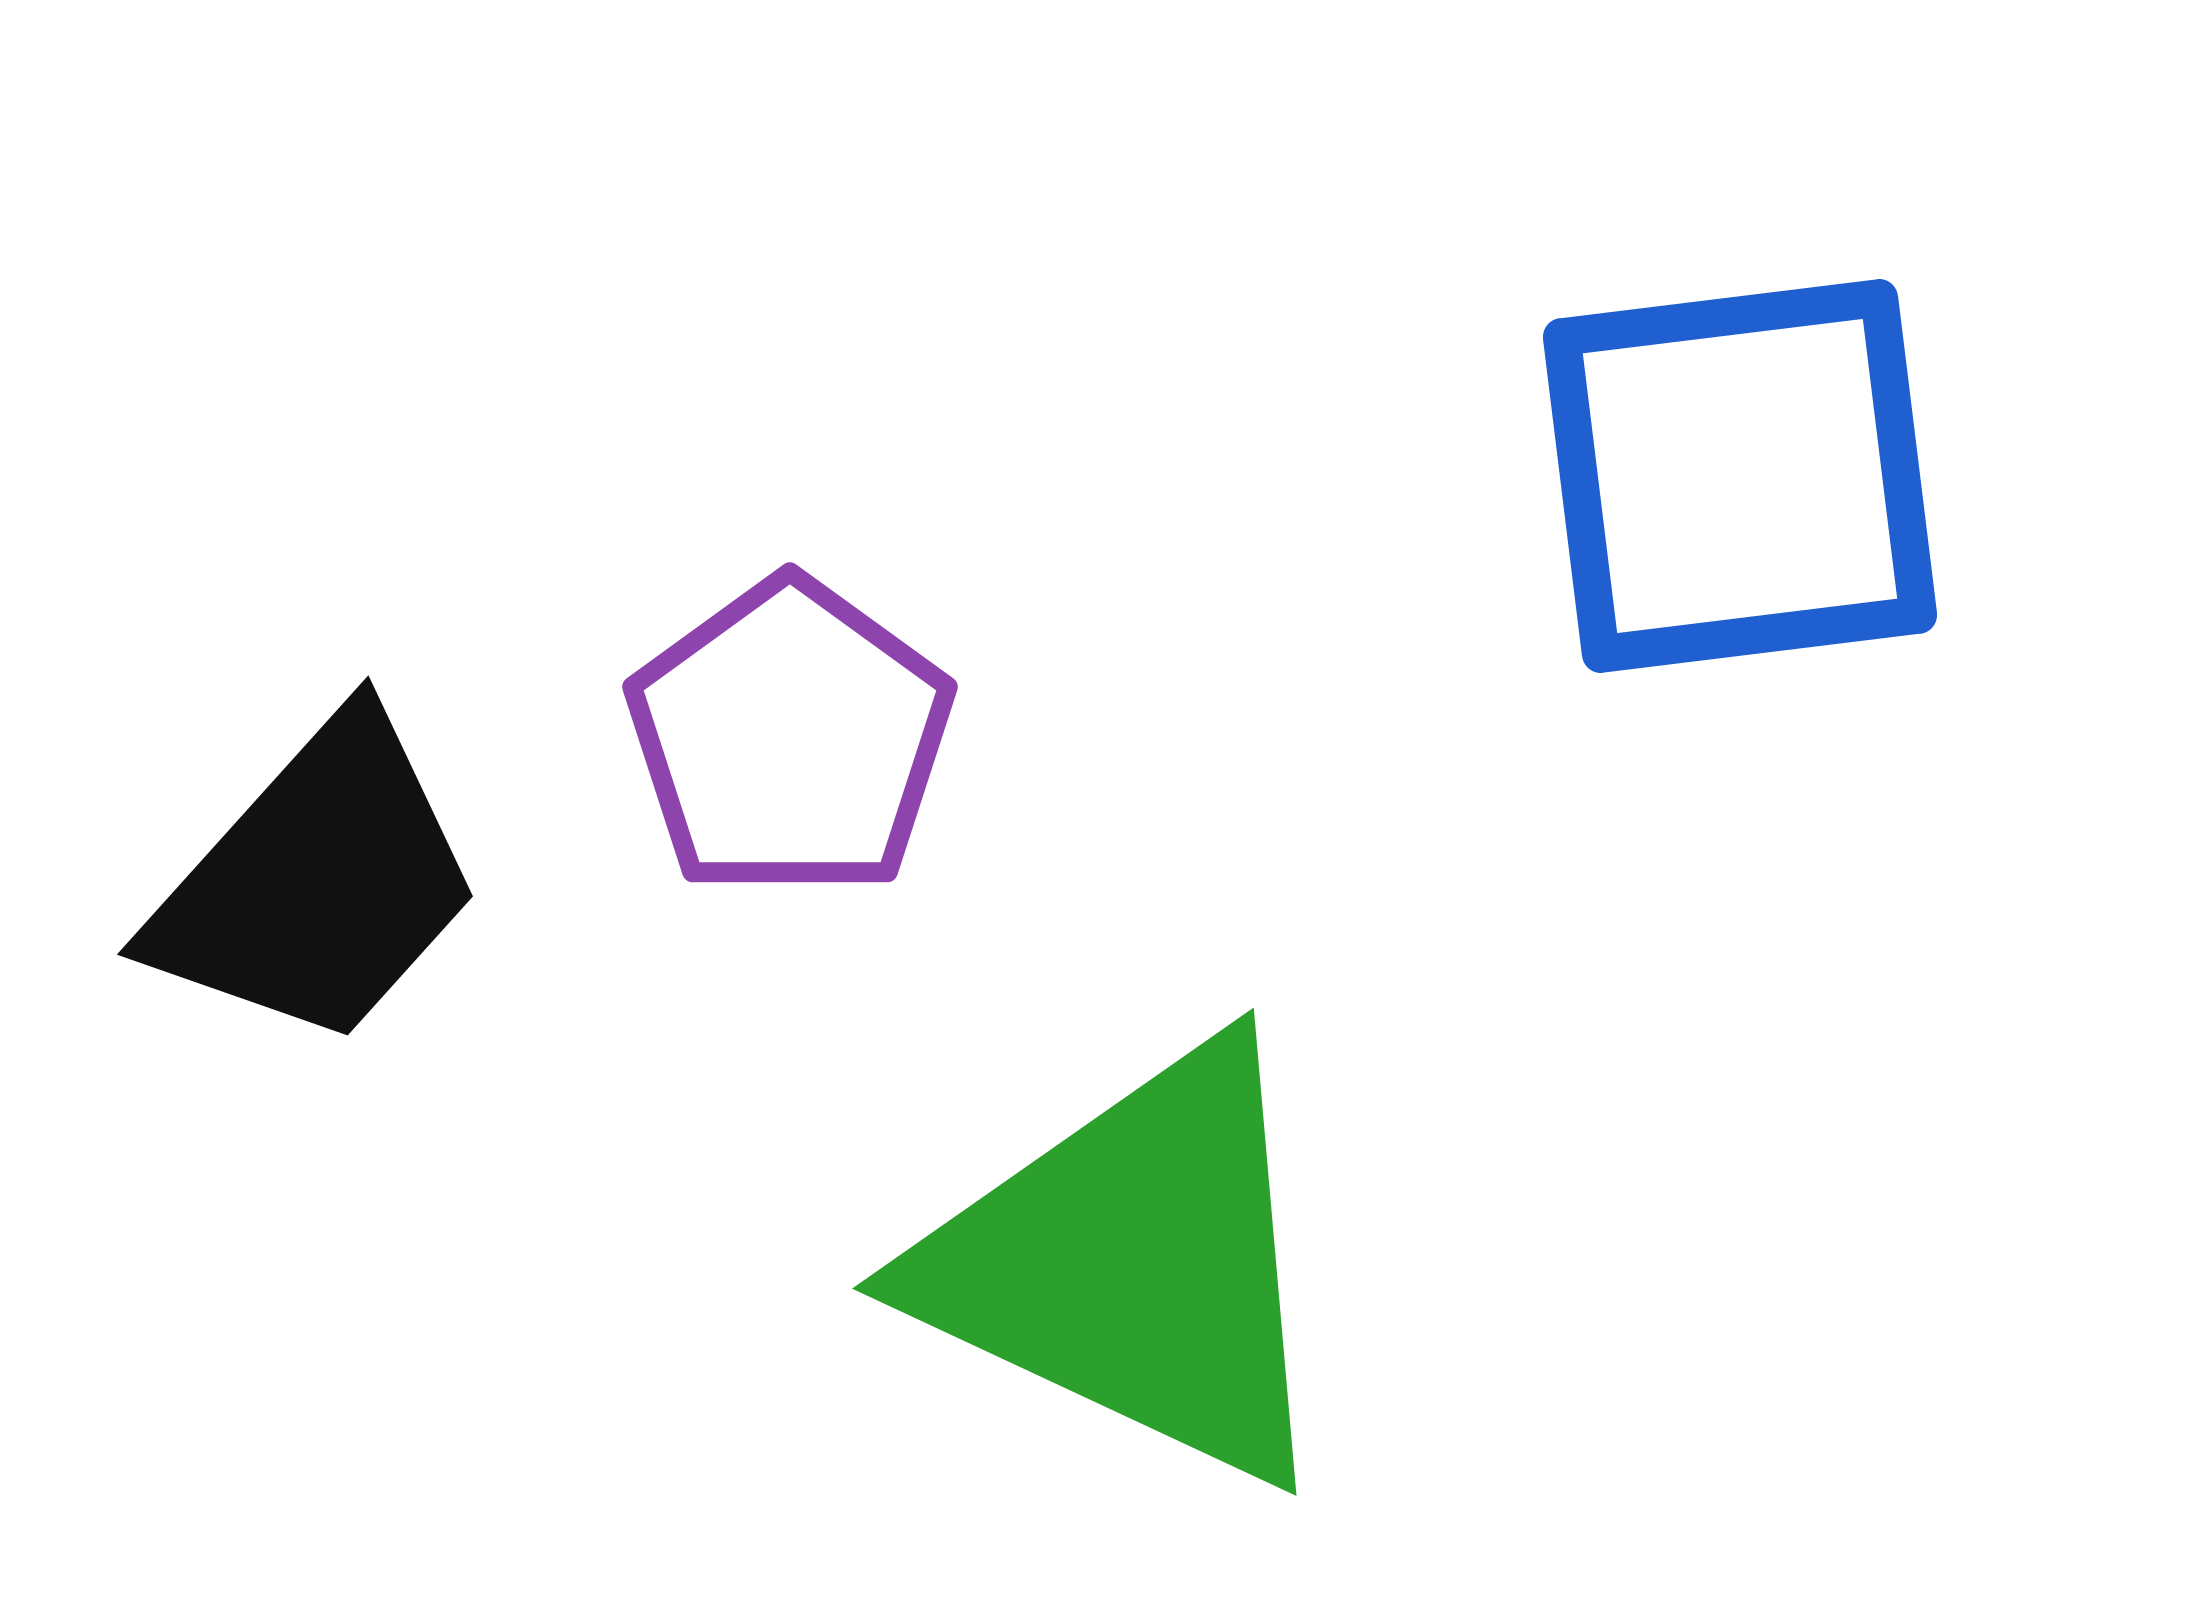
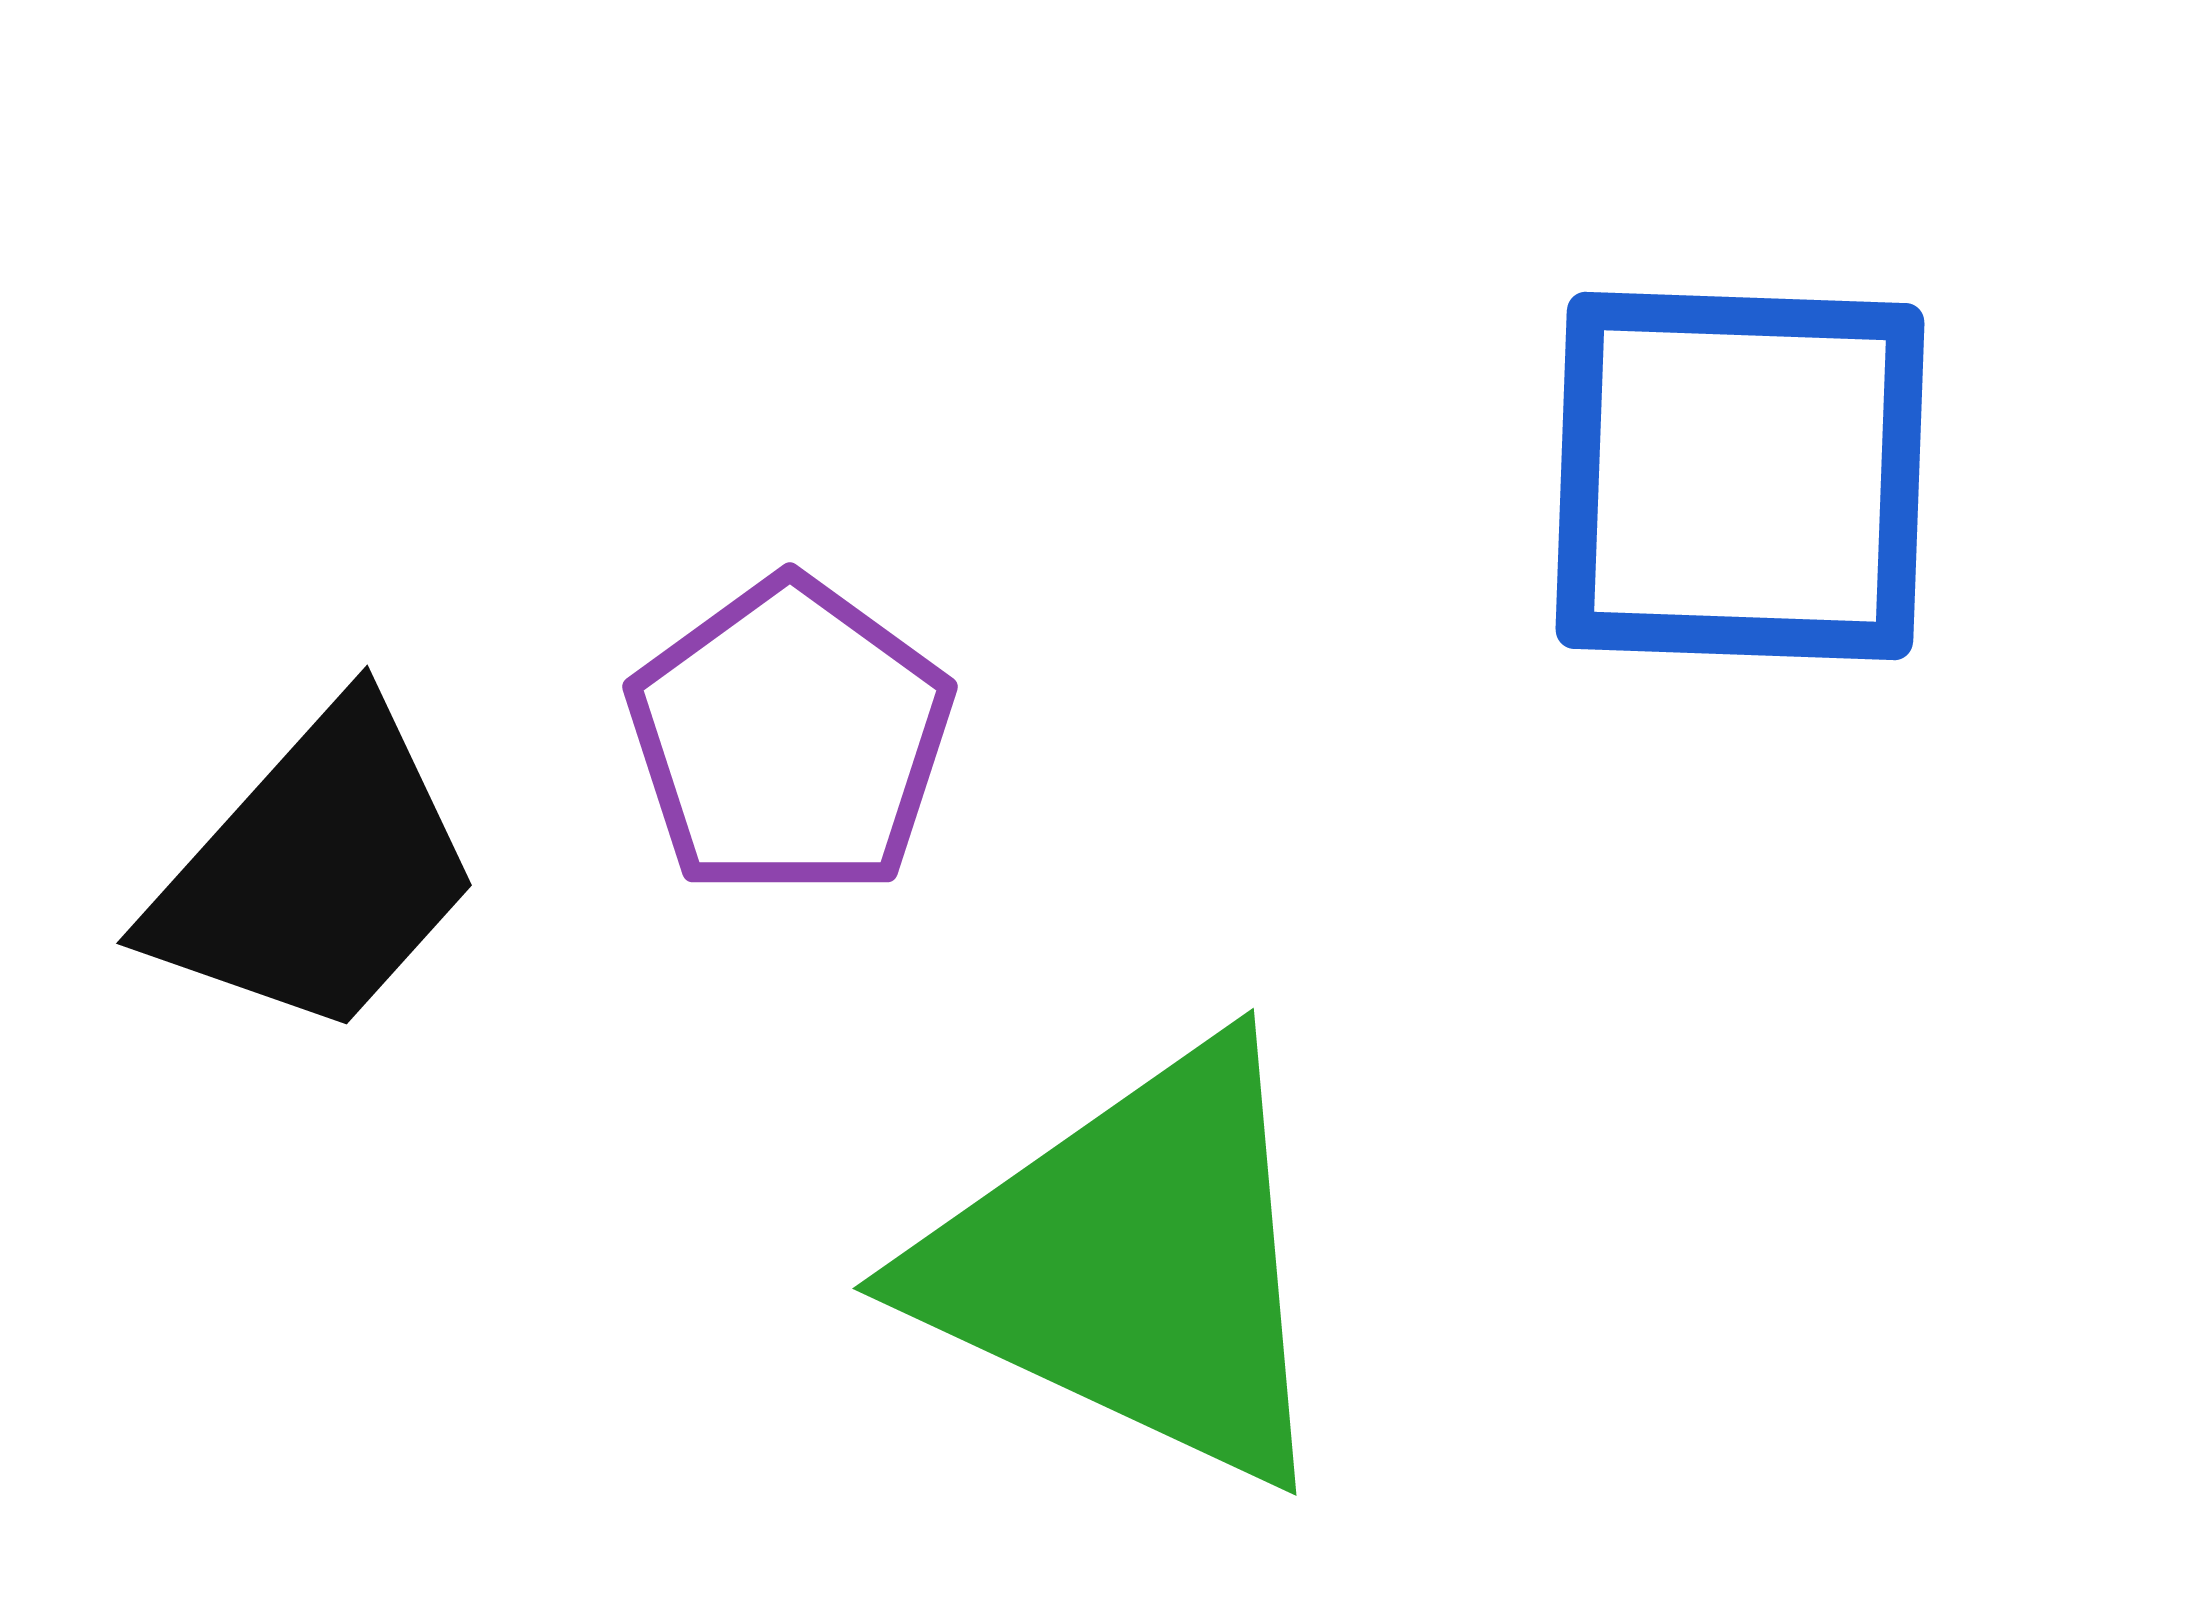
blue square: rotated 9 degrees clockwise
black trapezoid: moved 1 px left, 11 px up
